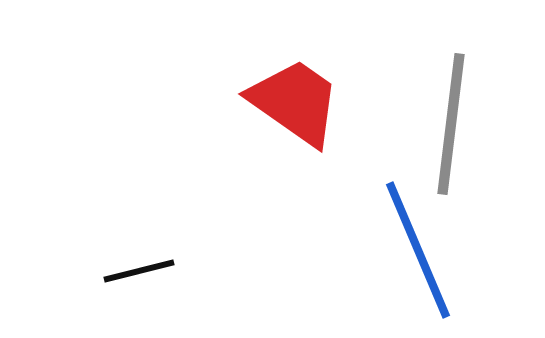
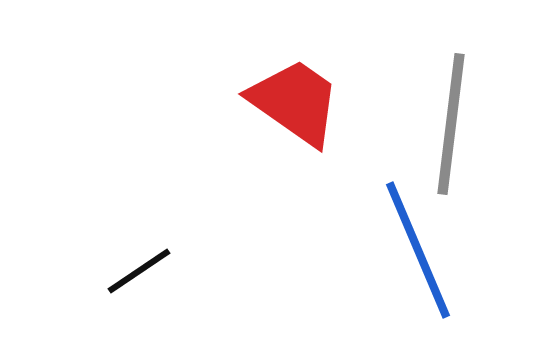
black line: rotated 20 degrees counterclockwise
